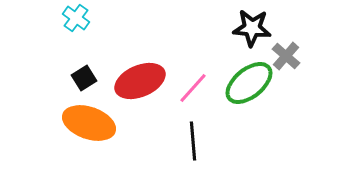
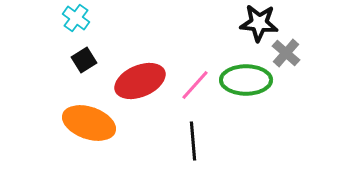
black star: moved 7 px right, 5 px up
gray cross: moved 3 px up
black square: moved 18 px up
green ellipse: moved 3 px left, 3 px up; rotated 39 degrees clockwise
pink line: moved 2 px right, 3 px up
